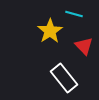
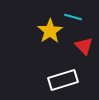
cyan line: moved 1 px left, 3 px down
white rectangle: moved 1 px left, 2 px down; rotated 68 degrees counterclockwise
